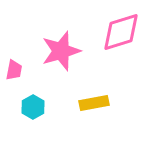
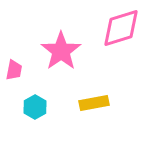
pink diamond: moved 4 px up
pink star: rotated 18 degrees counterclockwise
cyan hexagon: moved 2 px right
